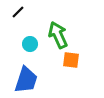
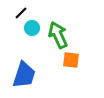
black line: moved 3 px right, 1 px down
cyan circle: moved 2 px right, 16 px up
blue trapezoid: moved 2 px left, 5 px up
